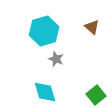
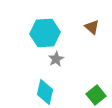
cyan hexagon: moved 1 px right, 2 px down; rotated 12 degrees clockwise
gray star: rotated 21 degrees clockwise
cyan diamond: rotated 30 degrees clockwise
